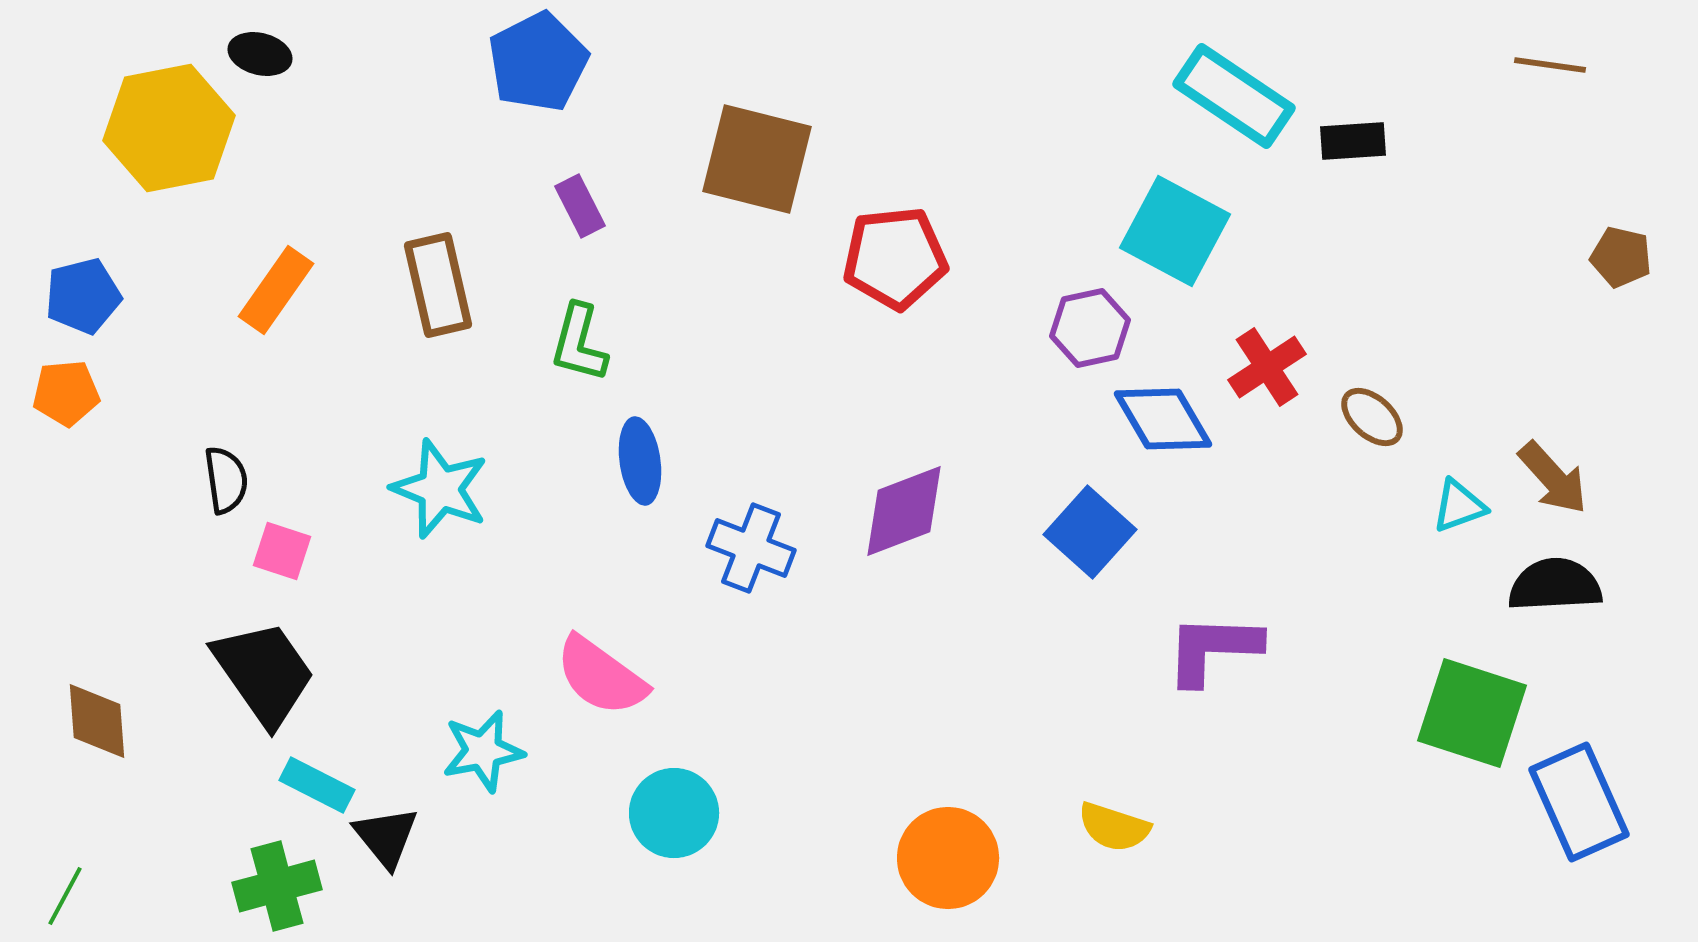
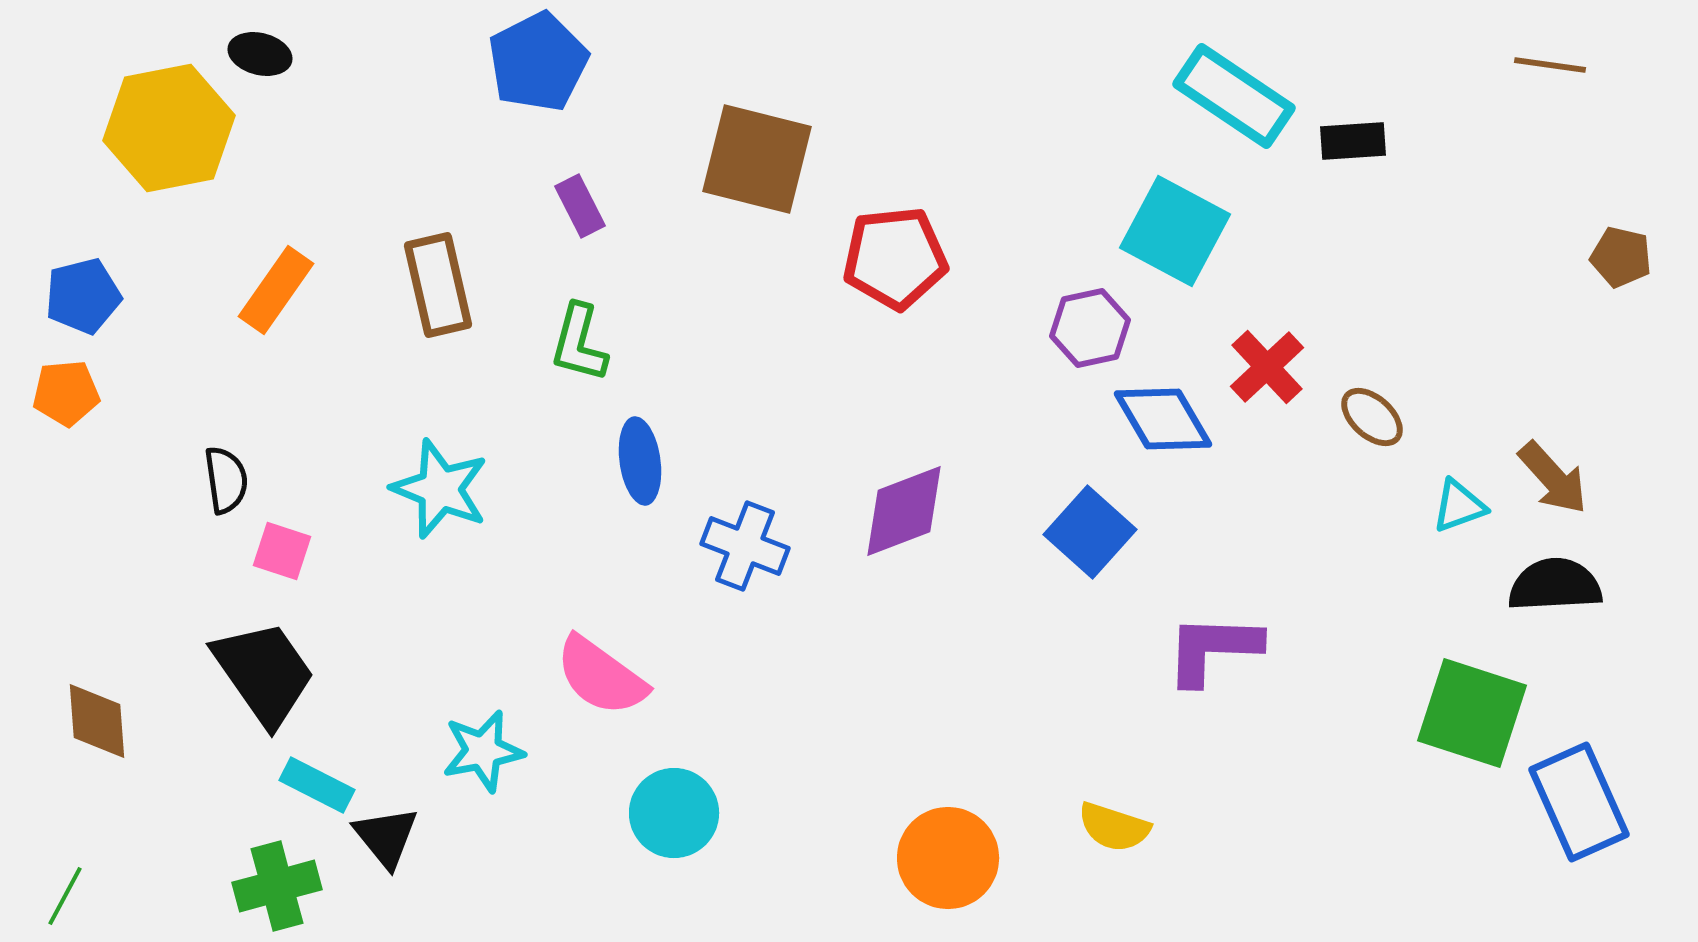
red cross at (1267, 367): rotated 10 degrees counterclockwise
blue cross at (751, 548): moved 6 px left, 2 px up
